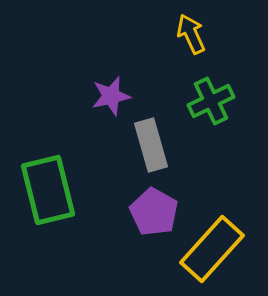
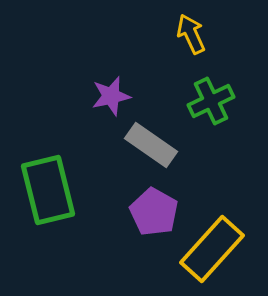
gray rectangle: rotated 39 degrees counterclockwise
